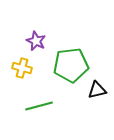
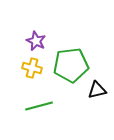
yellow cross: moved 10 px right
